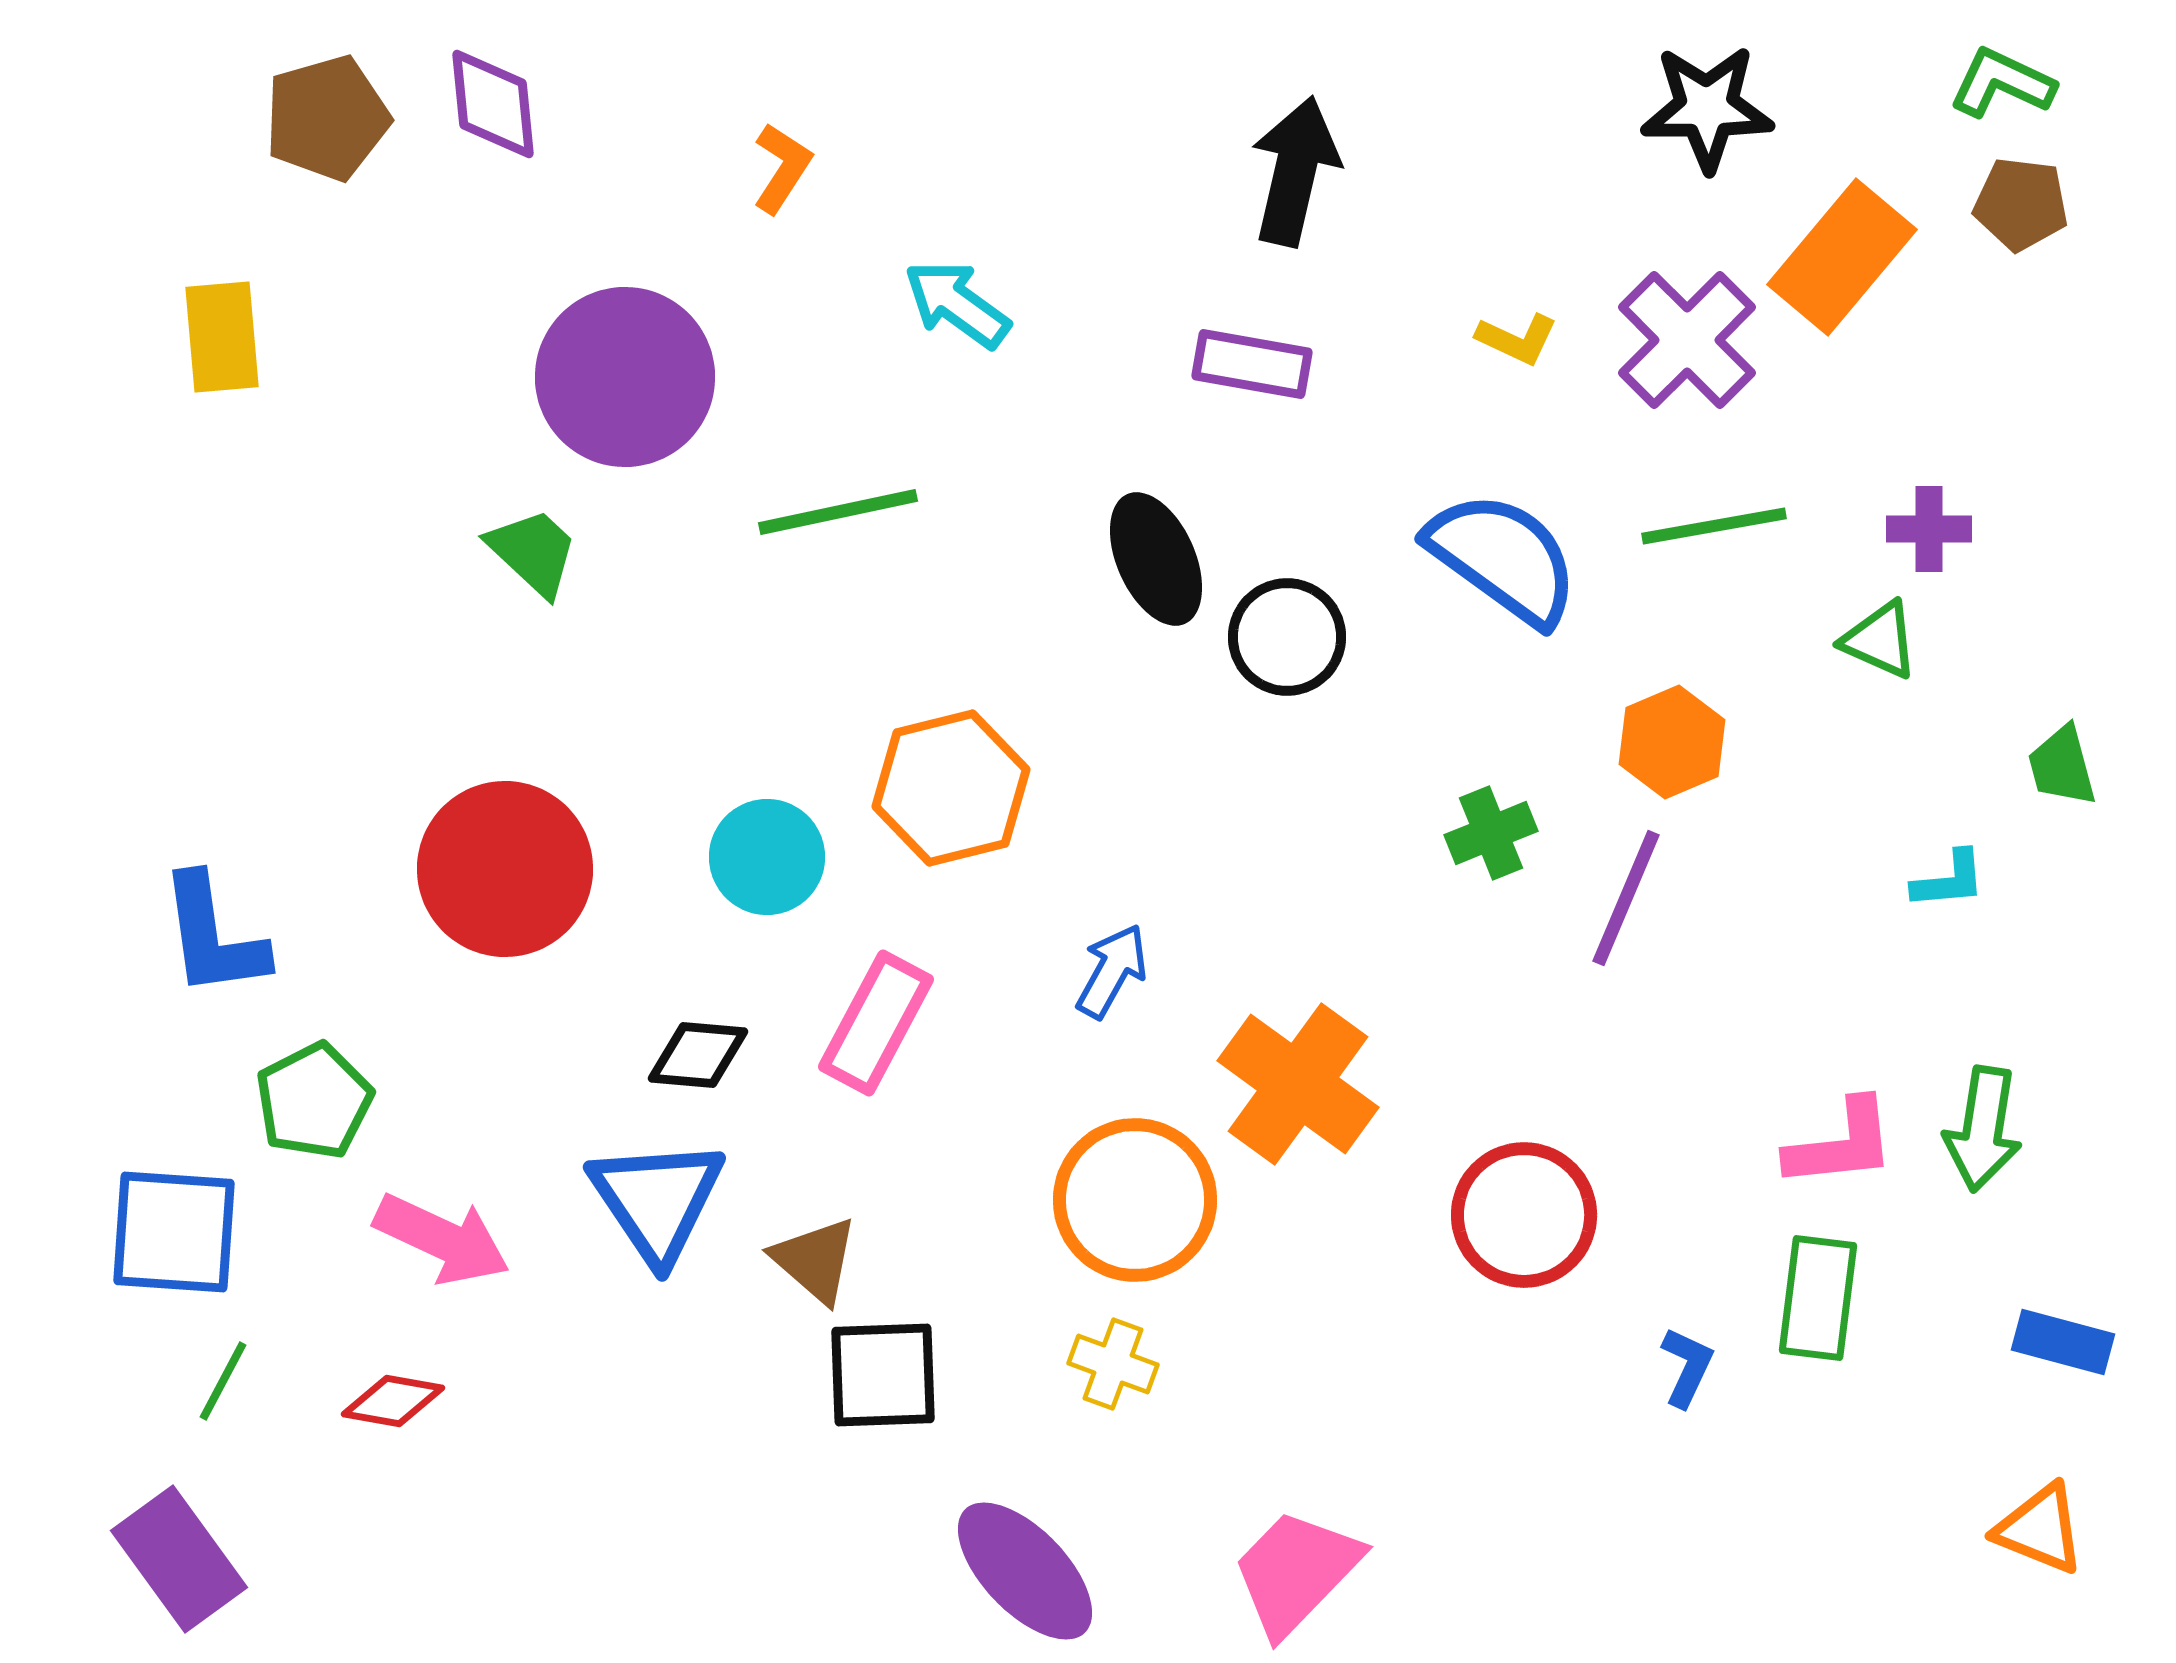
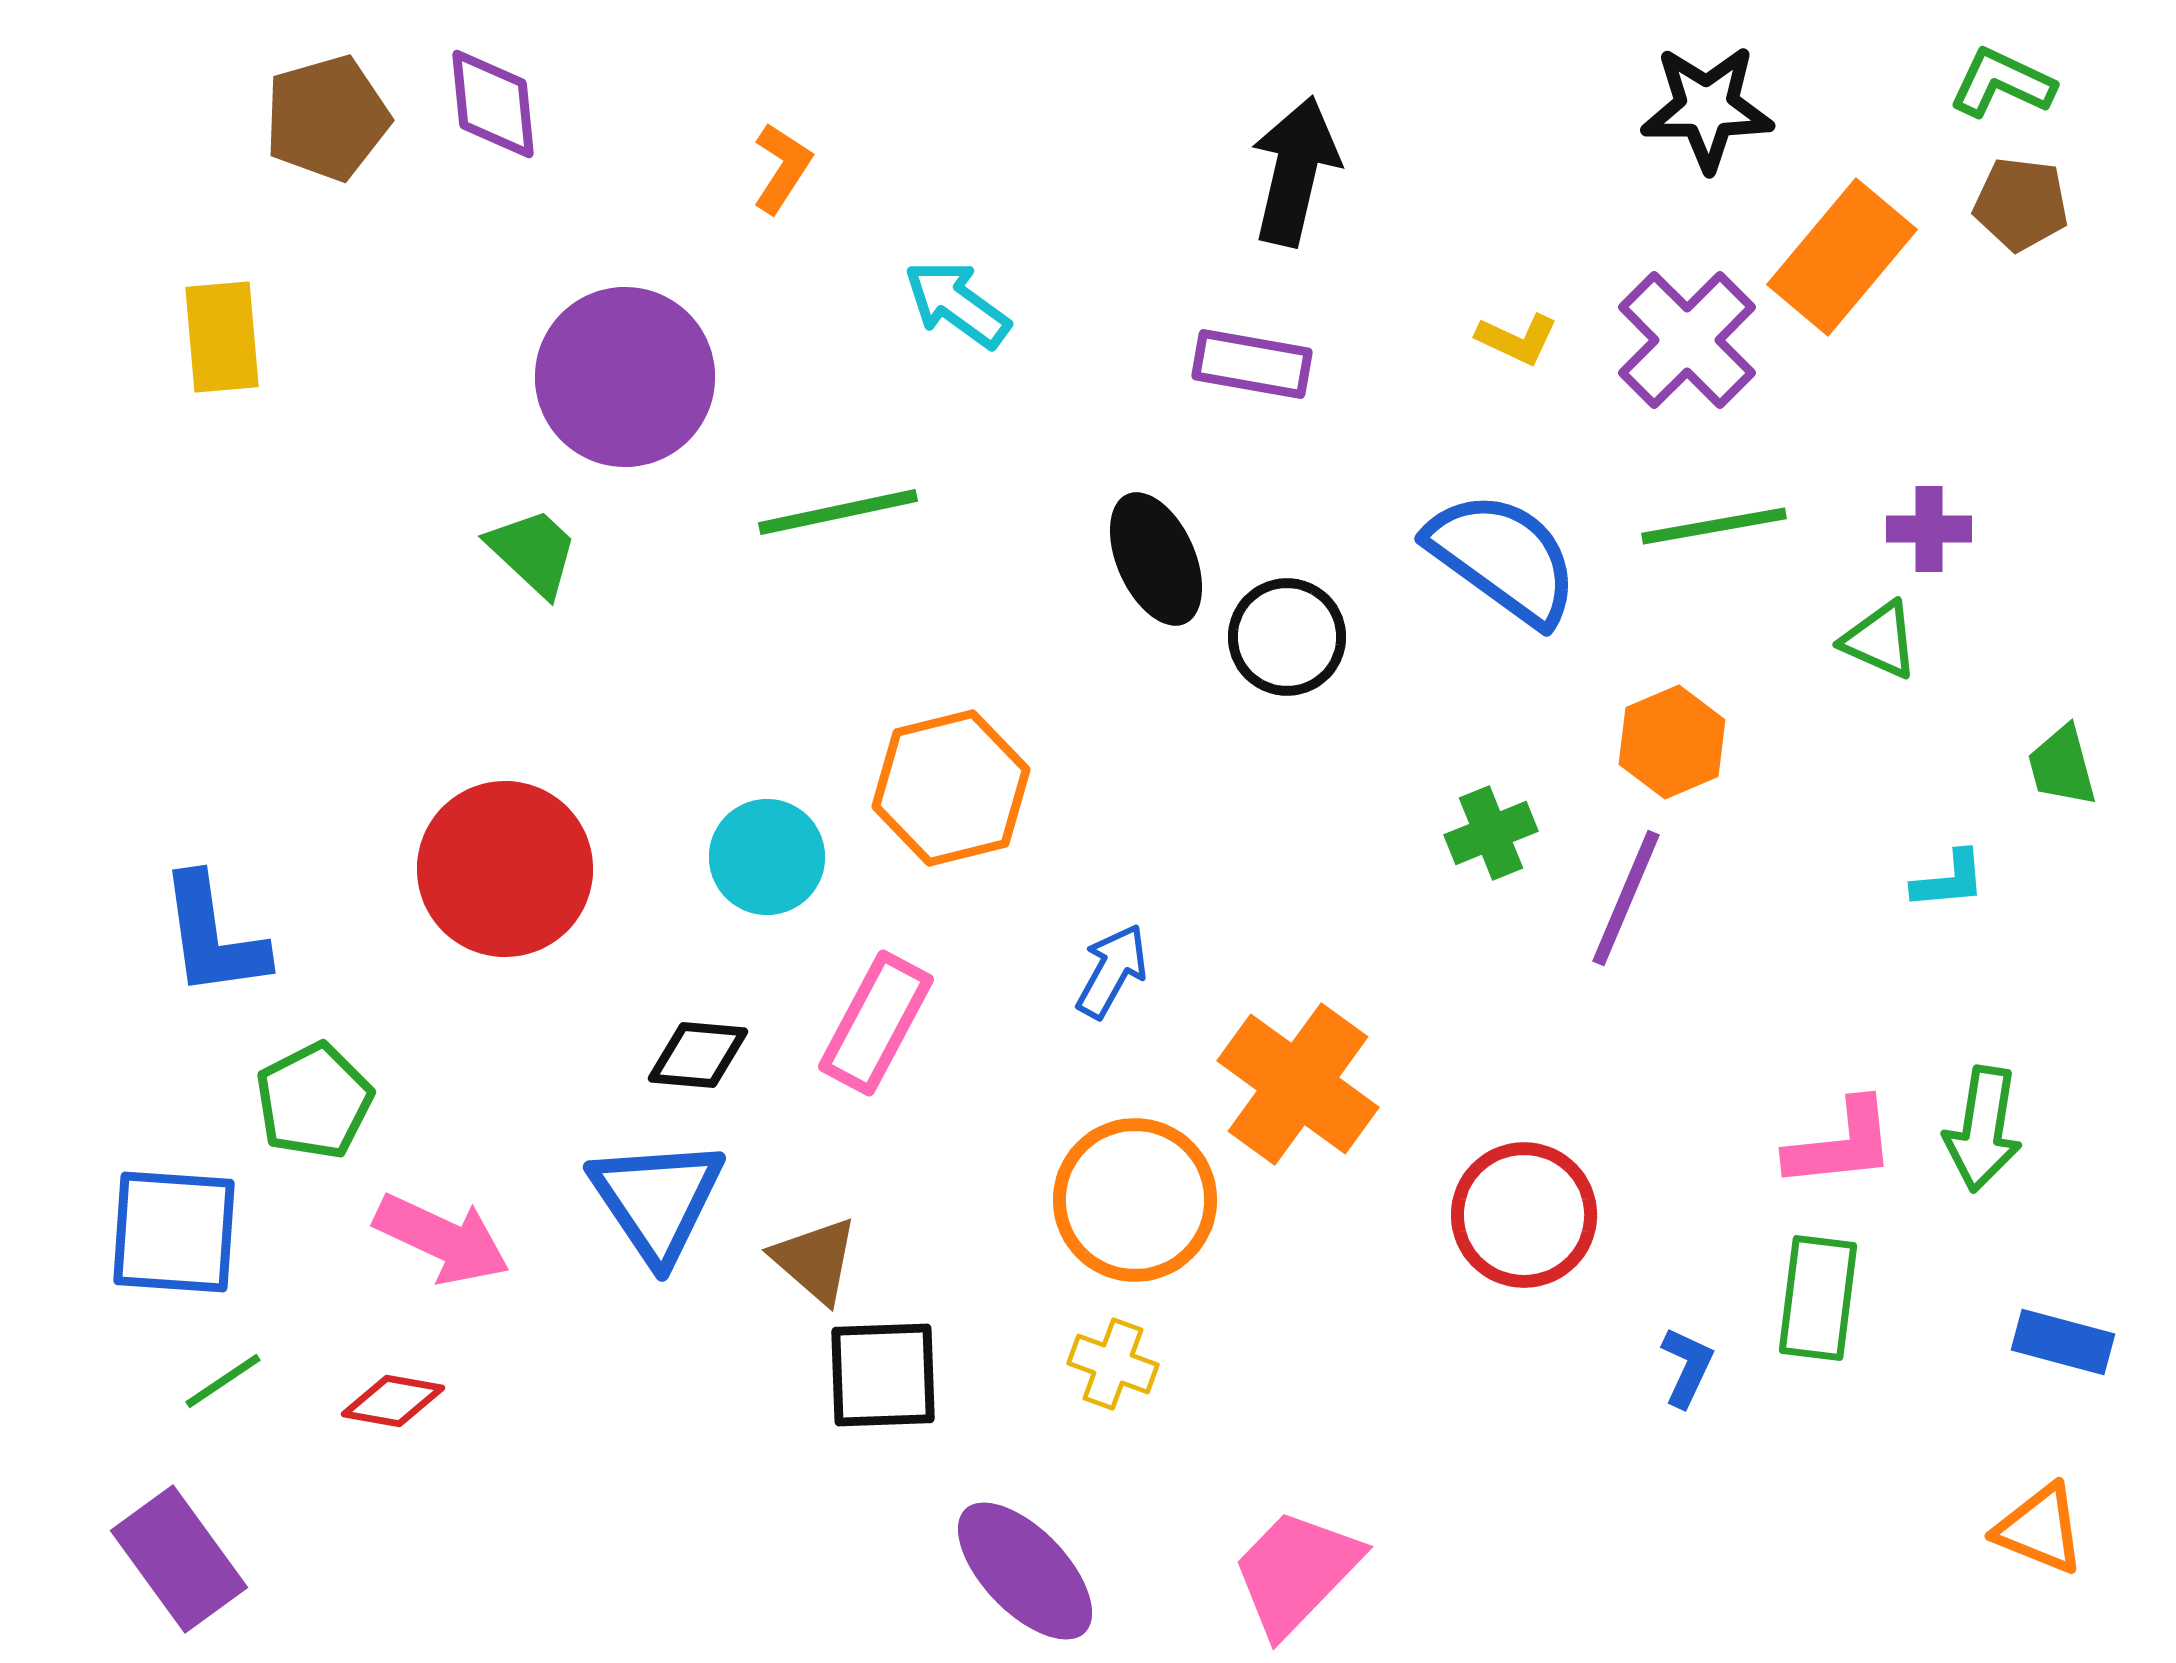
green line at (223, 1381): rotated 28 degrees clockwise
